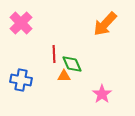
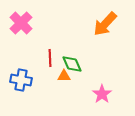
red line: moved 4 px left, 4 px down
